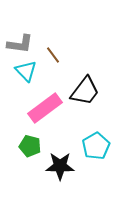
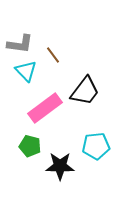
cyan pentagon: rotated 24 degrees clockwise
